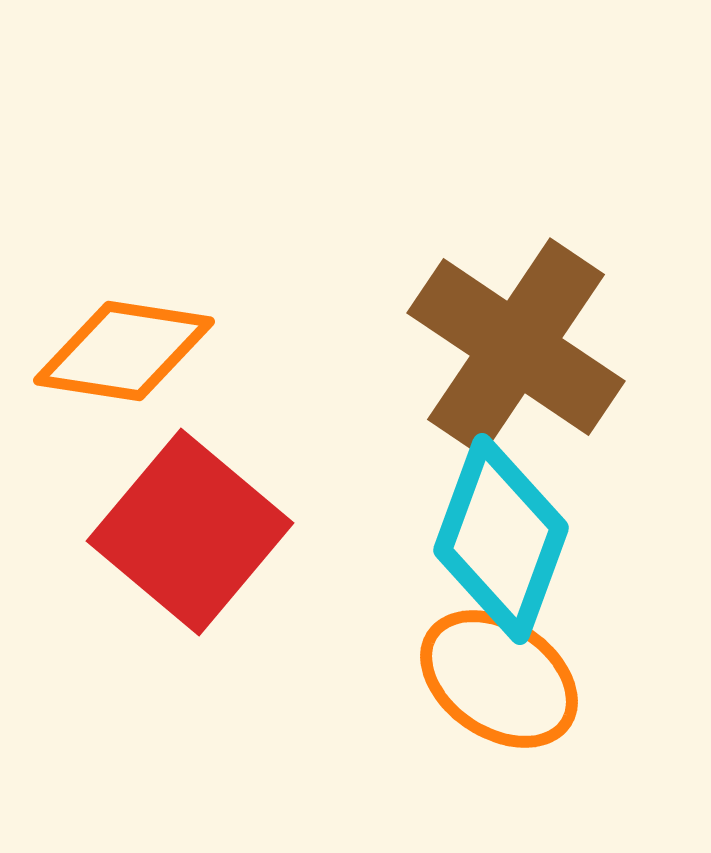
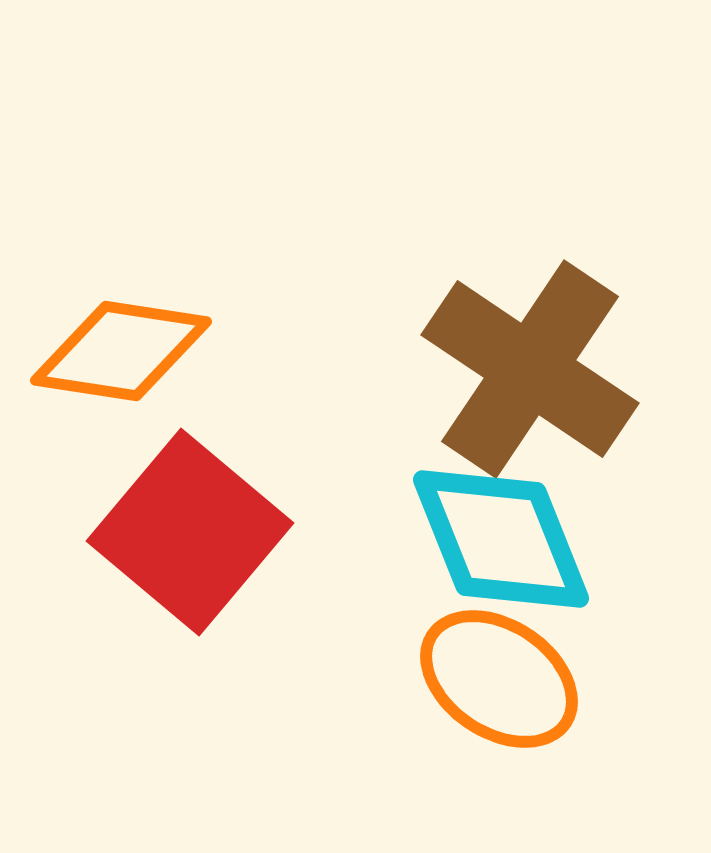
brown cross: moved 14 px right, 22 px down
orange diamond: moved 3 px left
cyan diamond: rotated 42 degrees counterclockwise
